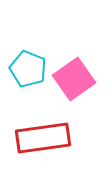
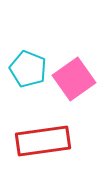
red rectangle: moved 3 px down
